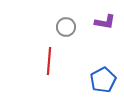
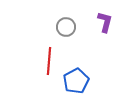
purple L-shape: rotated 85 degrees counterclockwise
blue pentagon: moved 27 px left, 1 px down
